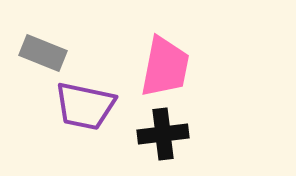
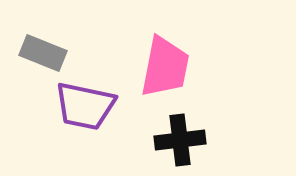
black cross: moved 17 px right, 6 px down
